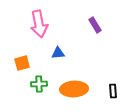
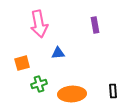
purple rectangle: rotated 21 degrees clockwise
green cross: rotated 14 degrees counterclockwise
orange ellipse: moved 2 px left, 5 px down
